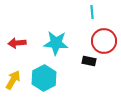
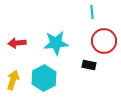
cyan star: rotated 10 degrees counterclockwise
black rectangle: moved 4 px down
yellow arrow: rotated 12 degrees counterclockwise
